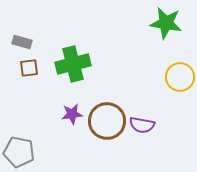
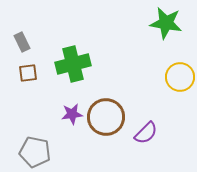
gray rectangle: rotated 48 degrees clockwise
brown square: moved 1 px left, 5 px down
brown circle: moved 1 px left, 4 px up
purple semicircle: moved 4 px right, 8 px down; rotated 55 degrees counterclockwise
gray pentagon: moved 16 px right
